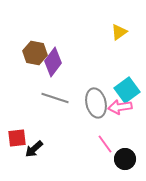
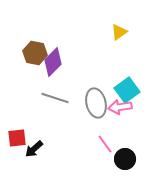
purple diamond: rotated 8 degrees clockwise
